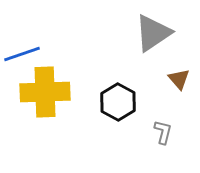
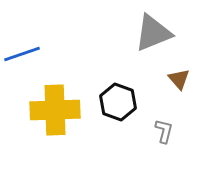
gray triangle: rotated 12 degrees clockwise
yellow cross: moved 10 px right, 18 px down
black hexagon: rotated 9 degrees counterclockwise
gray L-shape: moved 1 px right, 1 px up
